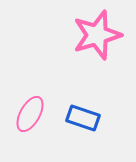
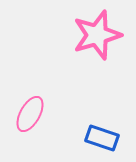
blue rectangle: moved 19 px right, 20 px down
